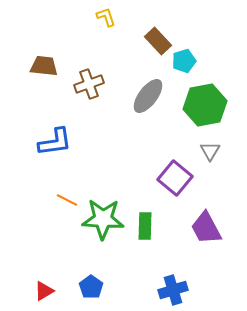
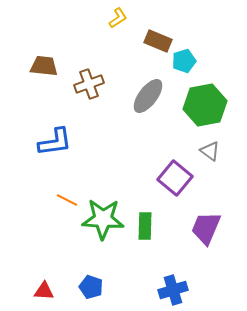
yellow L-shape: moved 12 px right, 1 px down; rotated 75 degrees clockwise
brown rectangle: rotated 24 degrees counterclockwise
gray triangle: rotated 25 degrees counterclockwise
purple trapezoid: rotated 51 degrees clockwise
blue pentagon: rotated 15 degrees counterclockwise
red triangle: rotated 35 degrees clockwise
